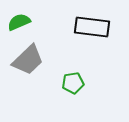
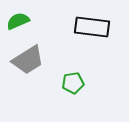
green semicircle: moved 1 px left, 1 px up
gray trapezoid: rotated 12 degrees clockwise
